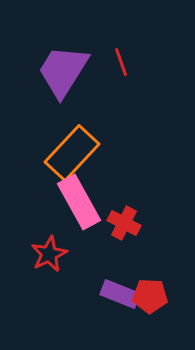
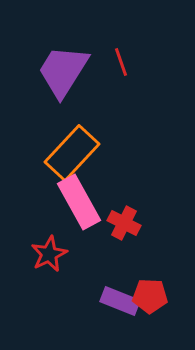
purple rectangle: moved 7 px down
